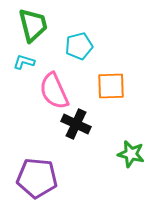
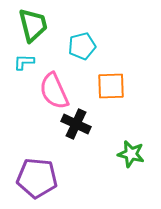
cyan pentagon: moved 3 px right
cyan L-shape: rotated 15 degrees counterclockwise
